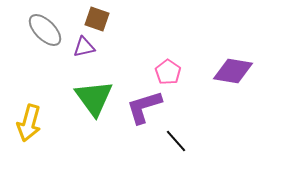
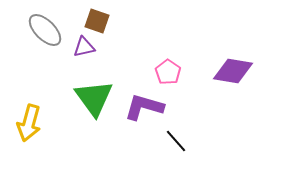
brown square: moved 2 px down
purple L-shape: rotated 33 degrees clockwise
